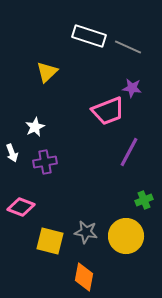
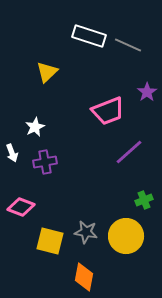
gray line: moved 2 px up
purple star: moved 15 px right, 4 px down; rotated 30 degrees clockwise
purple line: rotated 20 degrees clockwise
